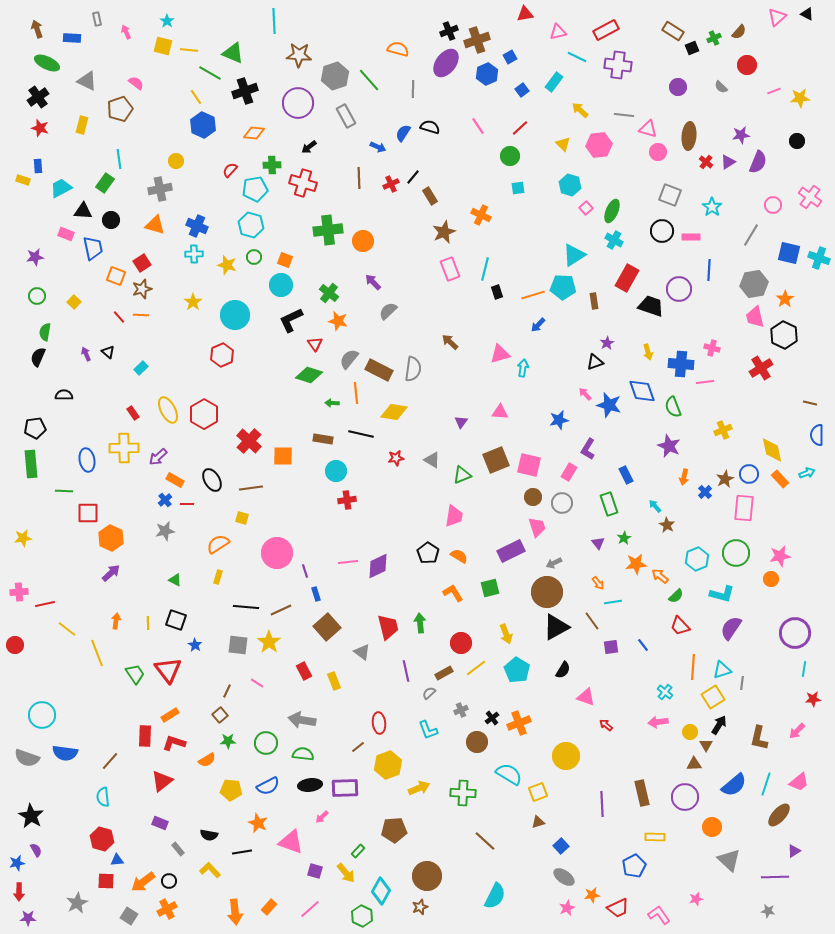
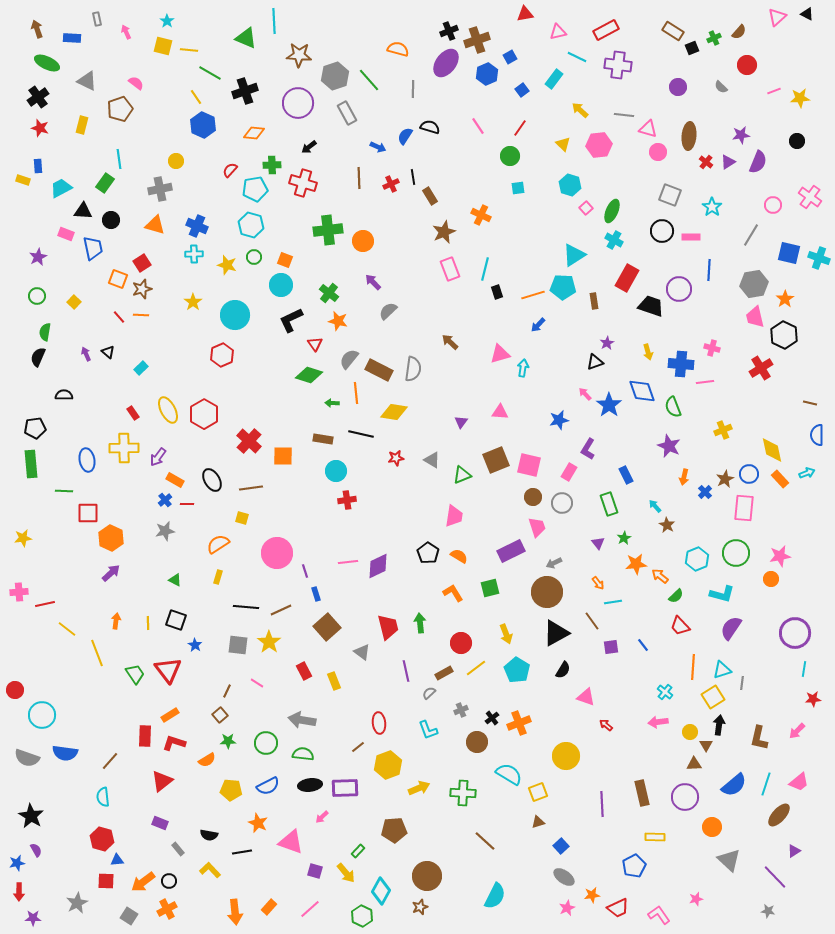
green triangle at (233, 53): moved 13 px right, 15 px up
cyan rectangle at (554, 82): moved 3 px up
gray rectangle at (346, 116): moved 1 px right, 3 px up
red line at (520, 128): rotated 12 degrees counterclockwise
blue semicircle at (403, 133): moved 2 px right, 3 px down
black line at (413, 177): rotated 49 degrees counterclockwise
purple star at (35, 257): moved 3 px right; rotated 18 degrees counterclockwise
orange square at (116, 276): moved 2 px right, 3 px down
blue star at (609, 405): rotated 20 degrees clockwise
purple arrow at (158, 457): rotated 12 degrees counterclockwise
black triangle at (556, 627): moved 6 px down
red circle at (15, 645): moved 45 px down
black arrow at (719, 725): rotated 24 degrees counterclockwise
purple line at (775, 877): rotated 48 degrees clockwise
purple star at (28, 918): moved 5 px right
